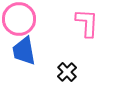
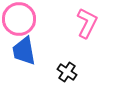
pink L-shape: rotated 24 degrees clockwise
black cross: rotated 12 degrees counterclockwise
